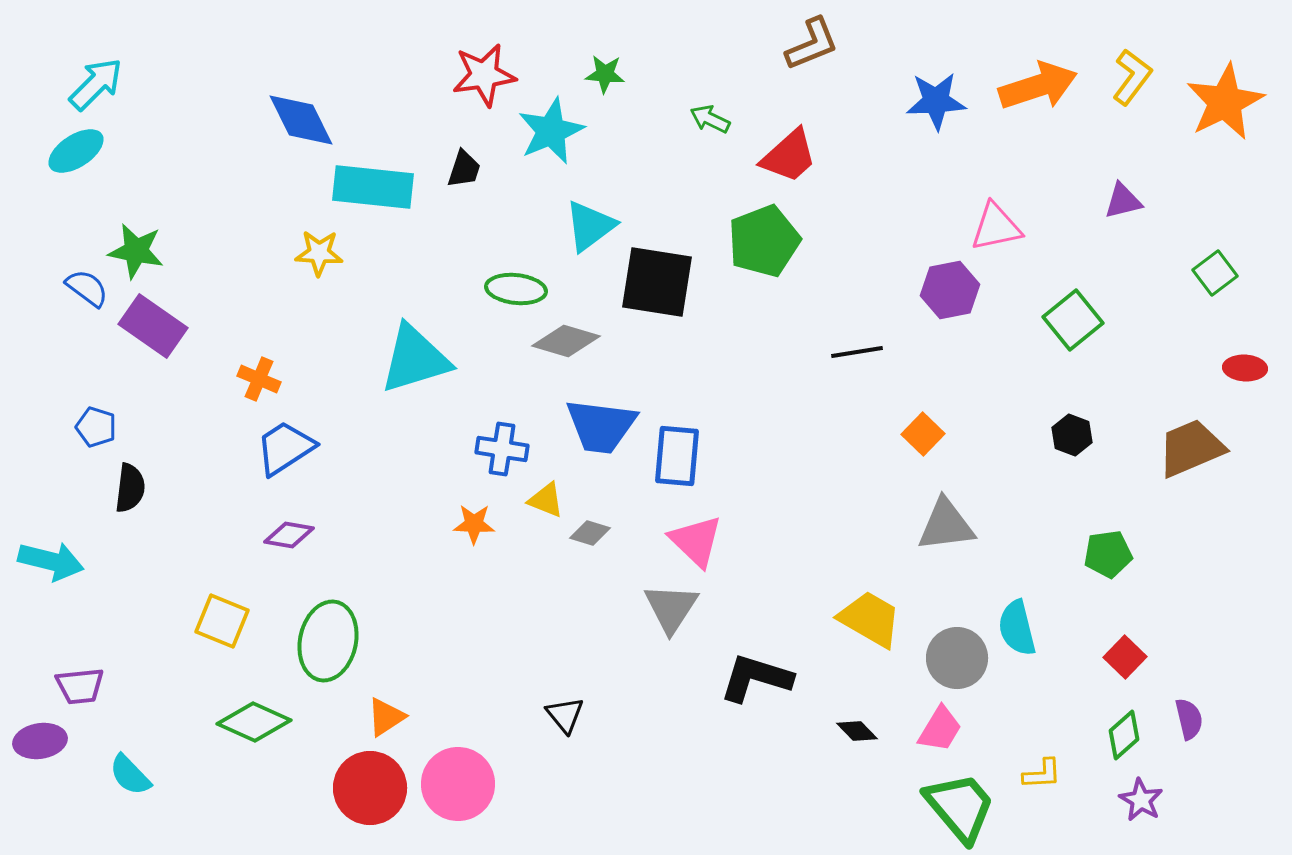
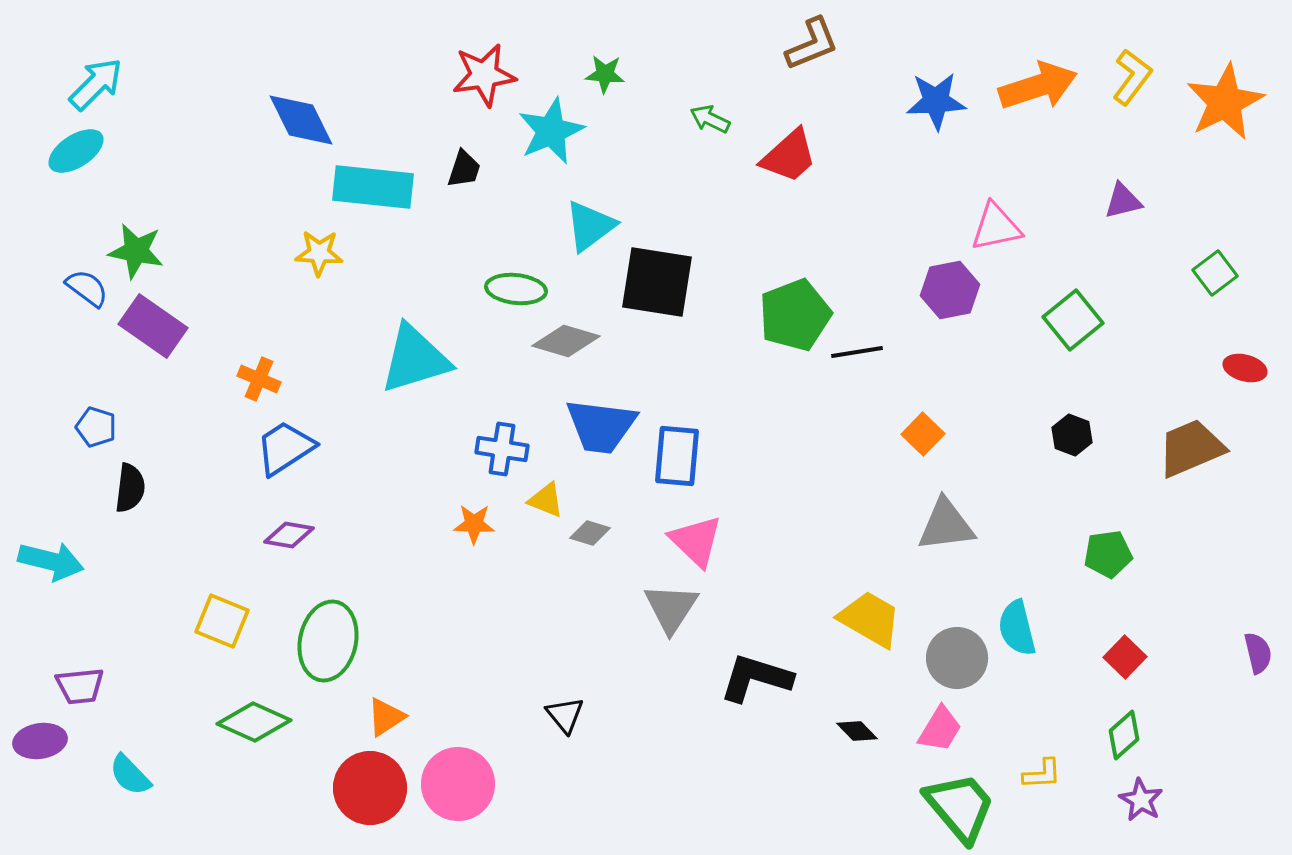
green pentagon at (764, 241): moved 31 px right, 74 px down
red ellipse at (1245, 368): rotated 12 degrees clockwise
purple semicircle at (1189, 719): moved 69 px right, 66 px up
